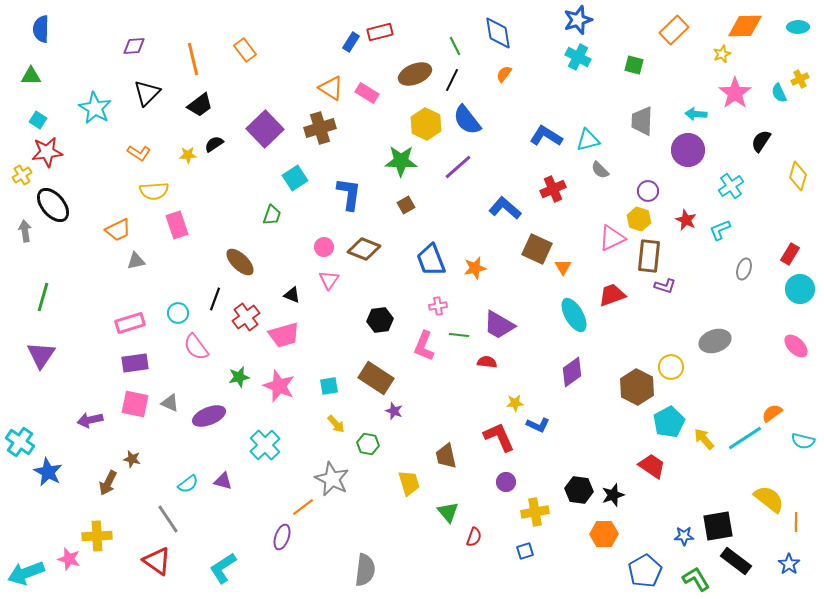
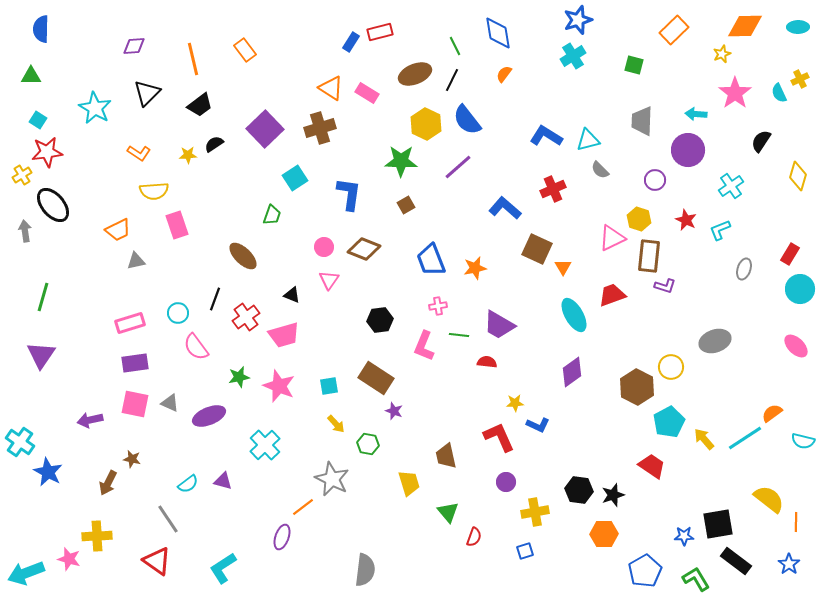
cyan cross at (578, 57): moved 5 px left, 1 px up; rotated 30 degrees clockwise
purple circle at (648, 191): moved 7 px right, 11 px up
brown ellipse at (240, 262): moved 3 px right, 6 px up
black square at (718, 526): moved 2 px up
